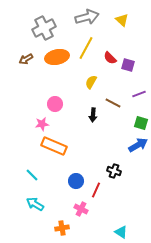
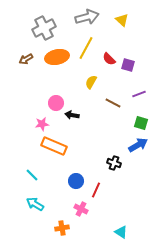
red semicircle: moved 1 px left, 1 px down
pink circle: moved 1 px right, 1 px up
black arrow: moved 21 px left; rotated 96 degrees clockwise
black cross: moved 8 px up
